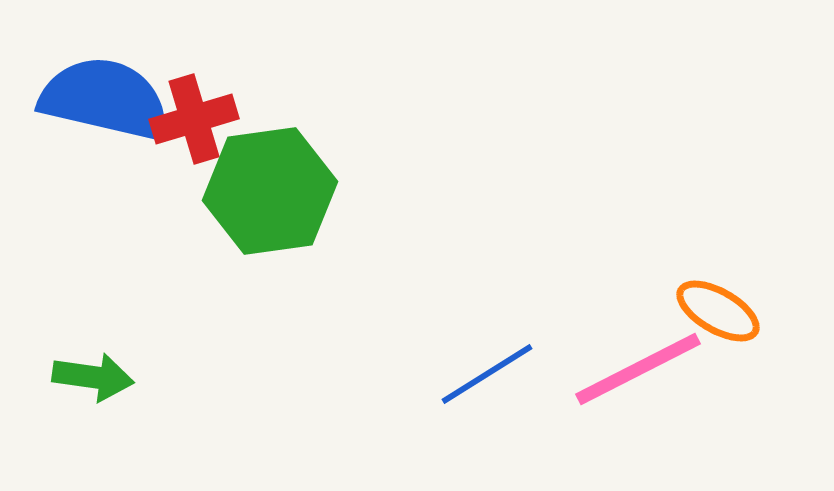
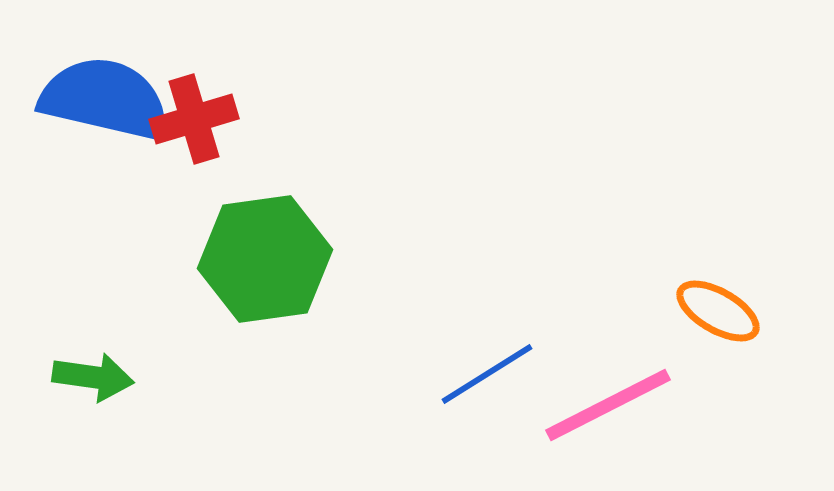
green hexagon: moved 5 px left, 68 px down
pink line: moved 30 px left, 36 px down
